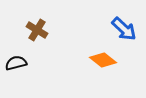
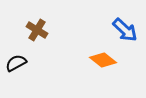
blue arrow: moved 1 px right, 1 px down
black semicircle: rotated 15 degrees counterclockwise
